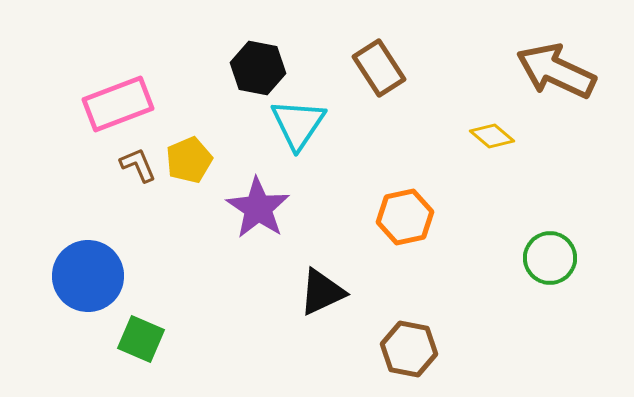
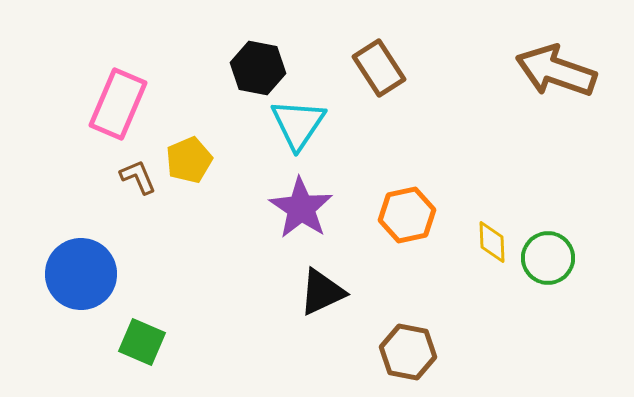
brown arrow: rotated 6 degrees counterclockwise
pink rectangle: rotated 46 degrees counterclockwise
yellow diamond: moved 106 px down; rotated 48 degrees clockwise
brown L-shape: moved 12 px down
purple star: moved 43 px right
orange hexagon: moved 2 px right, 2 px up
green circle: moved 2 px left
blue circle: moved 7 px left, 2 px up
green square: moved 1 px right, 3 px down
brown hexagon: moved 1 px left, 3 px down
